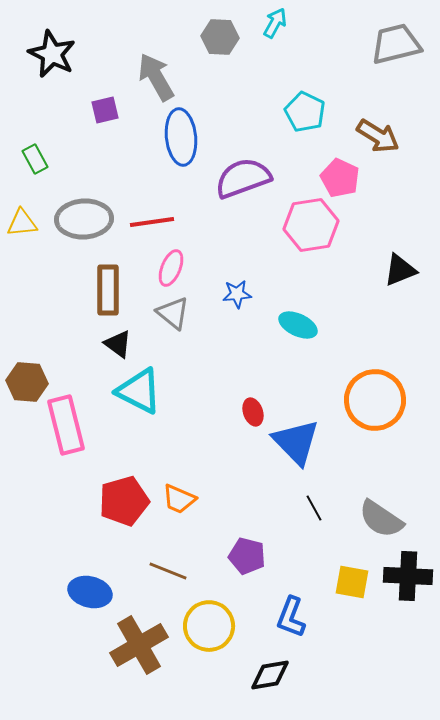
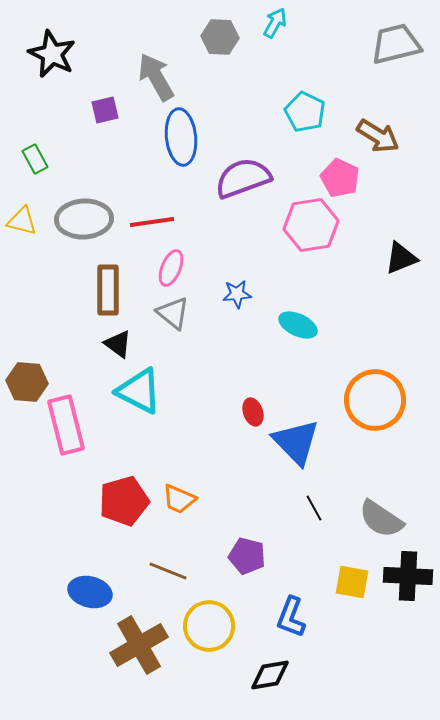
yellow triangle at (22, 223): moved 2 px up; rotated 20 degrees clockwise
black triangle at (400, 270): moved 1 px right, 12 px up
